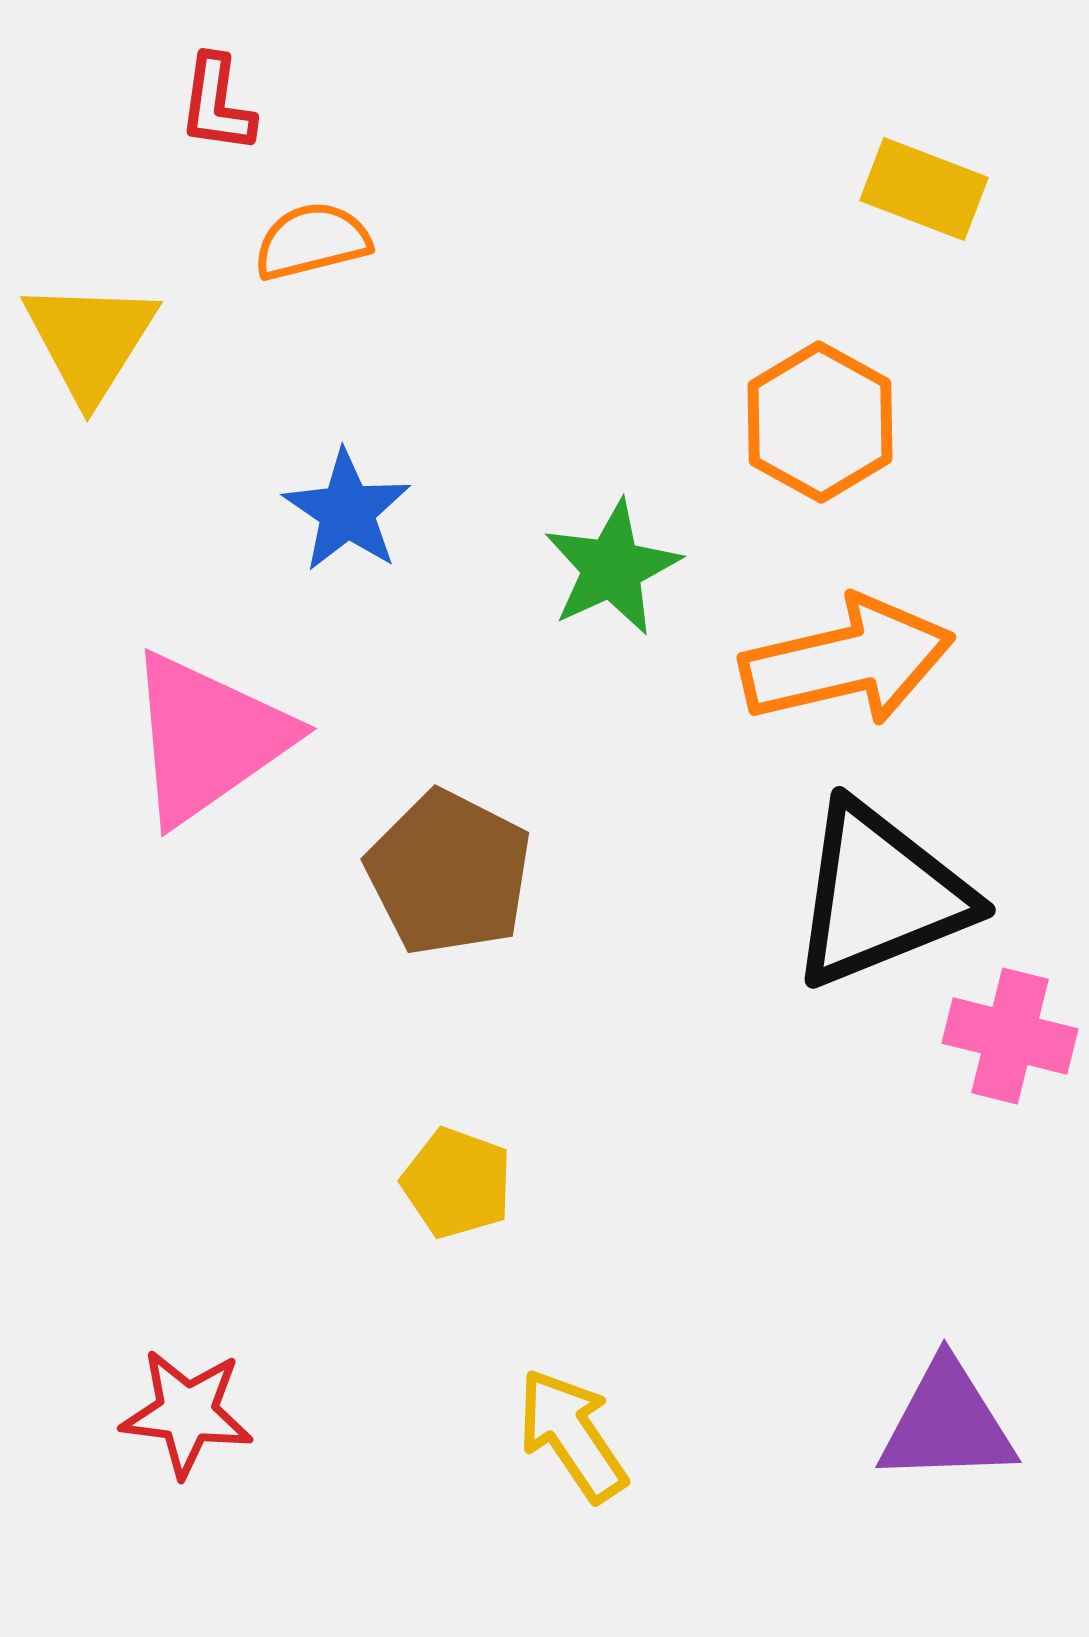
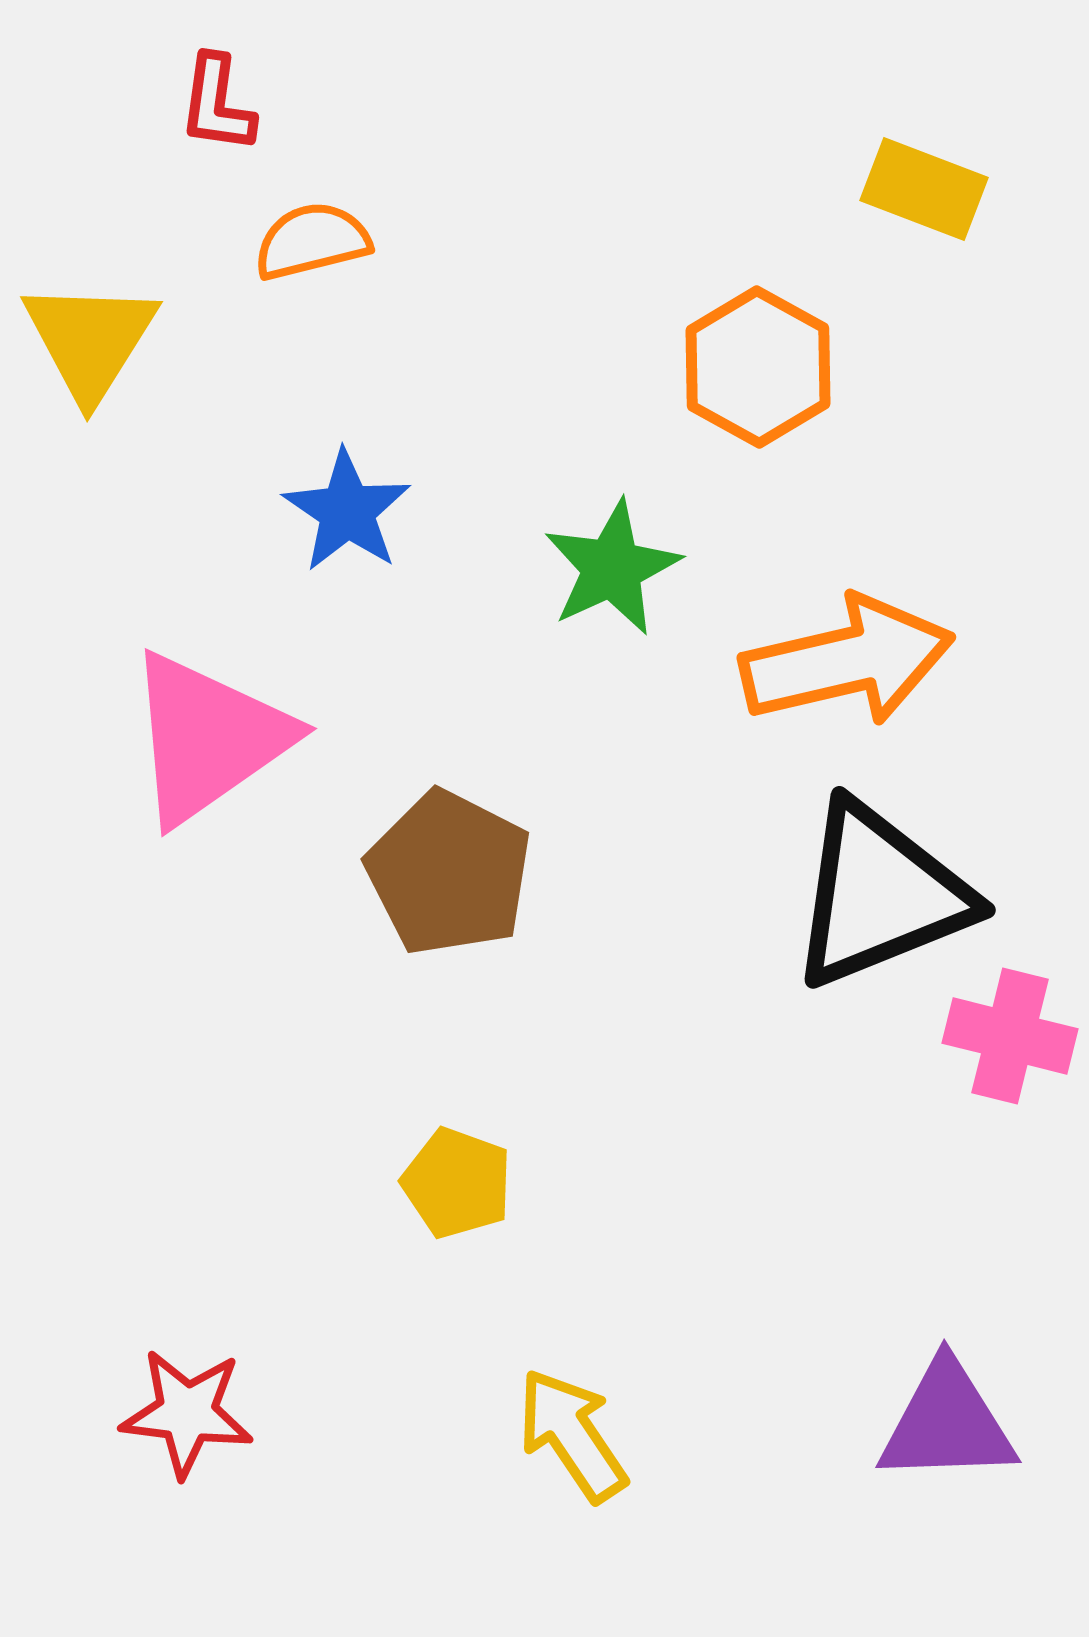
orange hexagon: moved 62 px left, 55 px up
